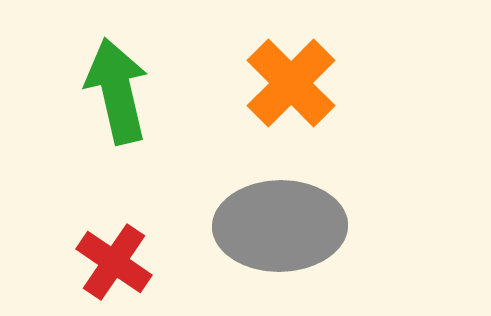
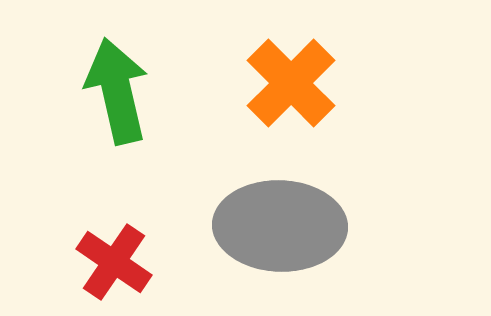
gray ellipse: rotated 3 degrees clockwise
